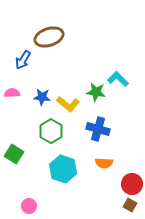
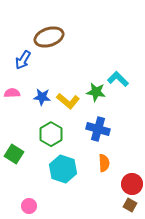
yellow L-shape: moved 3 px up
green hexagon: moved 3 px down
orange semicircle: rotated 96 degrees counterclockwise
